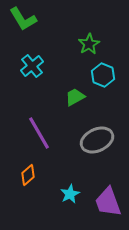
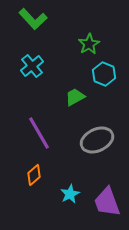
green L-shape: moved 10 px right; rotated 12 degrees counterclockwise
cyan hexagon: moved 1 px right, 1 px up
orange diamond: moved 6 px right
purple trapezoid: moved 1 px left
